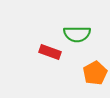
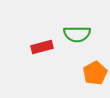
red rectangle: moved 8 px left, 5 px up; rotated 35 degrees counterclockwise
